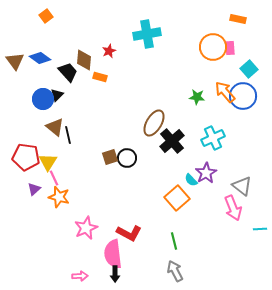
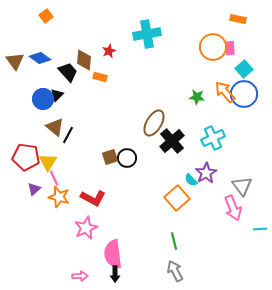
cyan square at (249, 69): moved 5 px left
blue circle at (243, 96): moved 1 px right, 2 px up
black line at (68, 135): rotated 42 degrees clockwise
gray triangle at (242, 186): rotated 15 degrees clockwise
red L-shape at (129, 233): moved 36 px left, 35 px up
